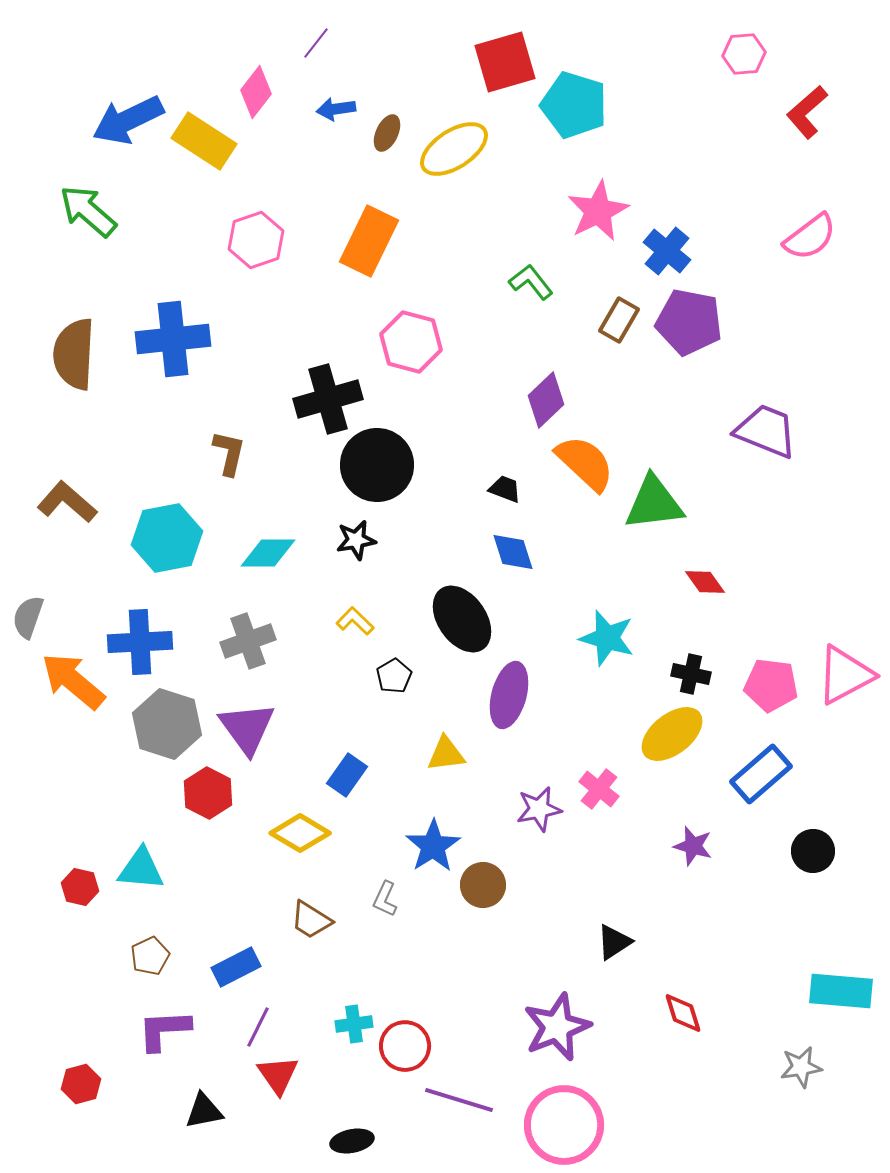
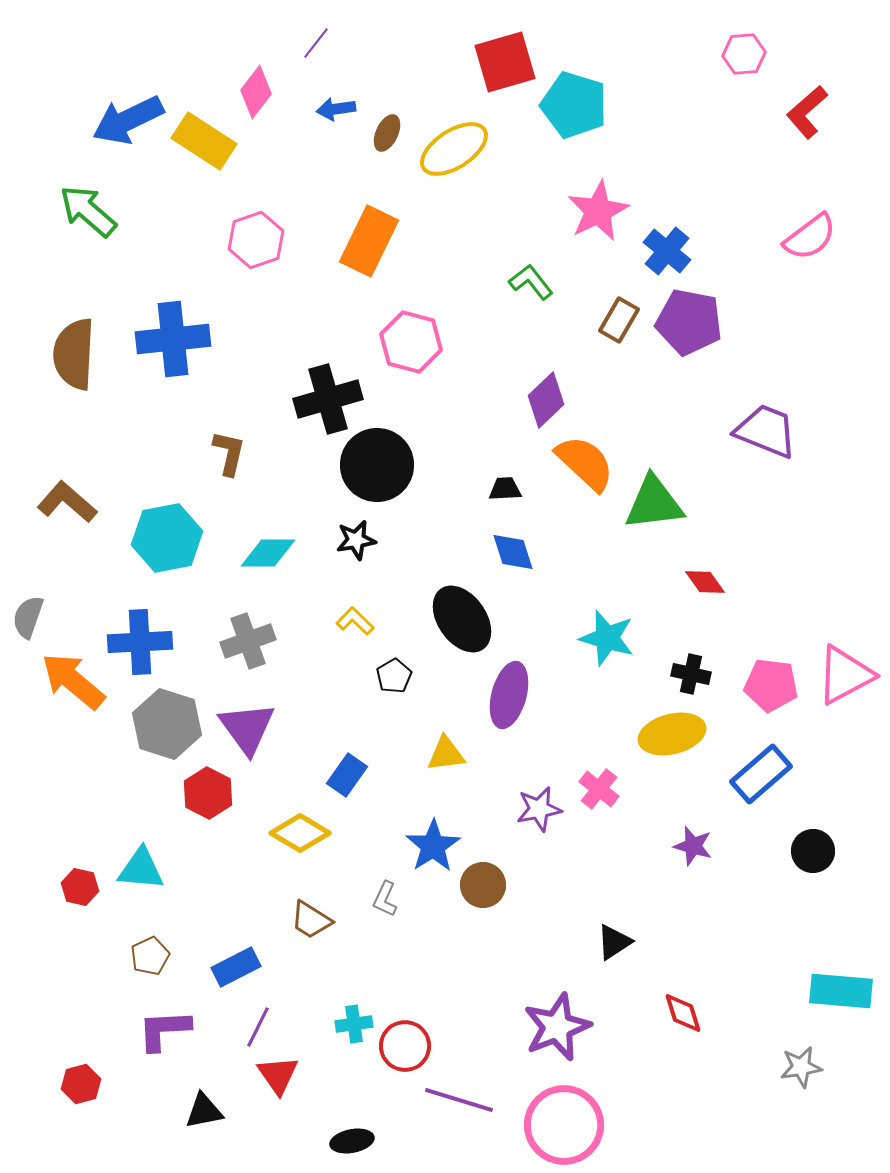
black trapezoid at (505, 489): rotated 24 degrees counterclockwise
yellow ellipse at (672, 734): rotated 24 degrees clockwise
